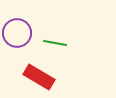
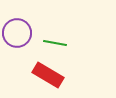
red rectangle: moved 9 px right, 2 px up
